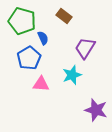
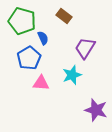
pink triangle: moved 1 px up
